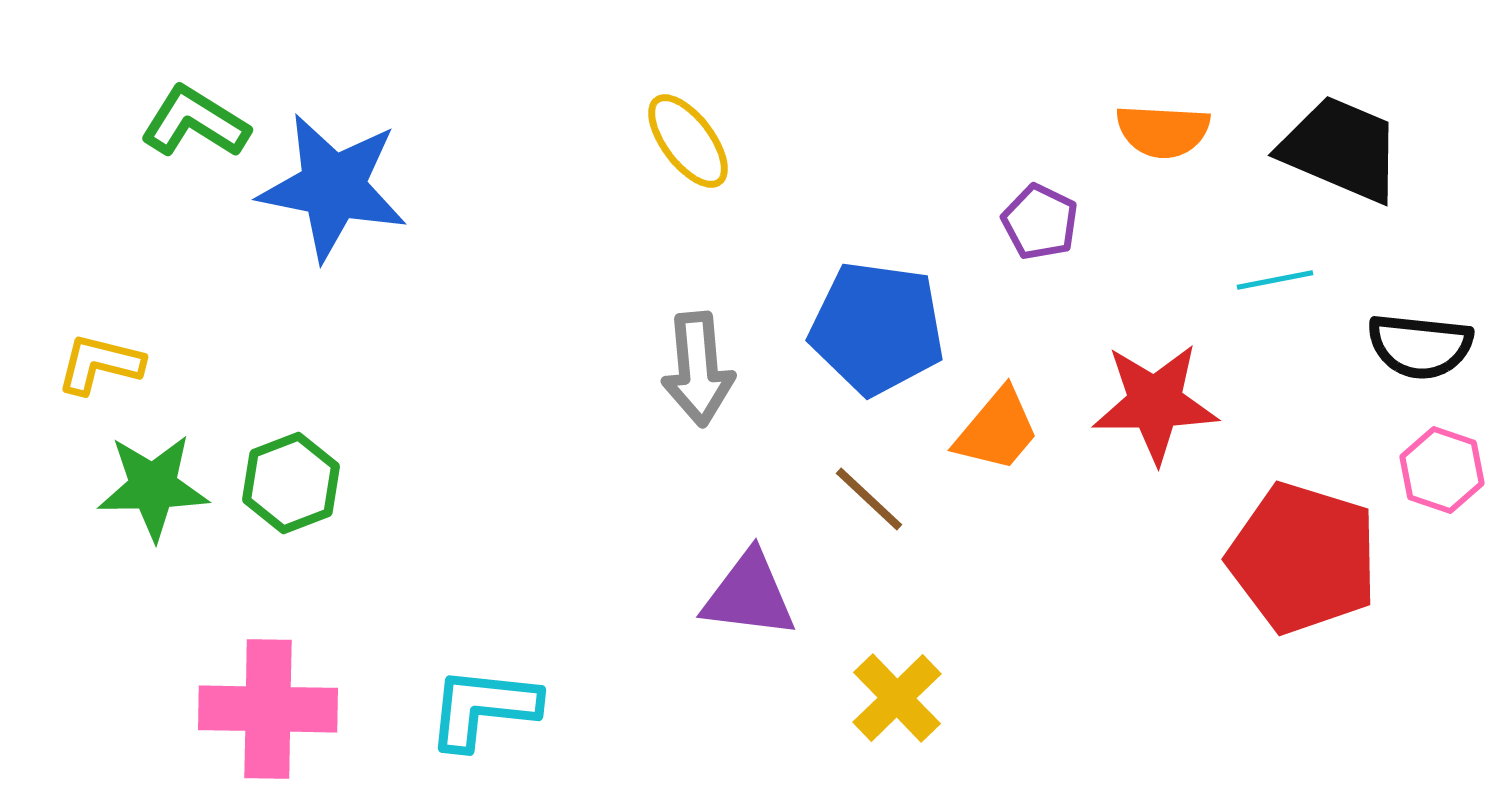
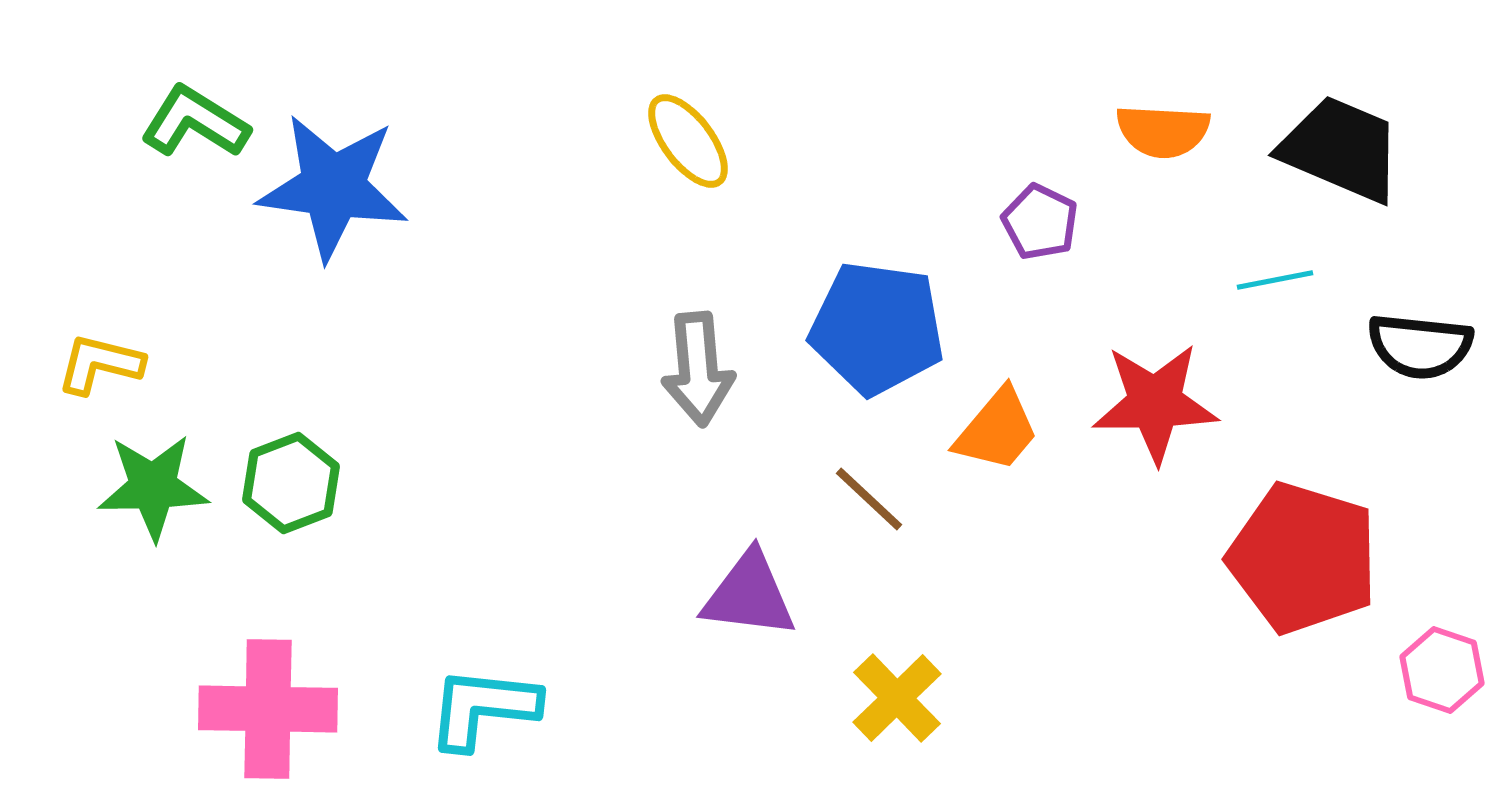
blue star: rotated 3 degrees counterclockwise
pink hexagon: moved 200 px down
